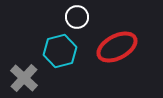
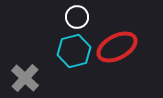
cyan hexagon: moved 14 px right
gray cross: moved 1 px right
